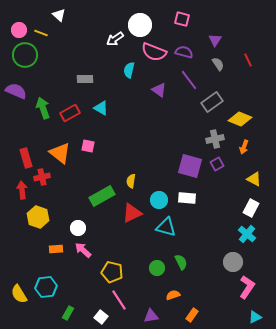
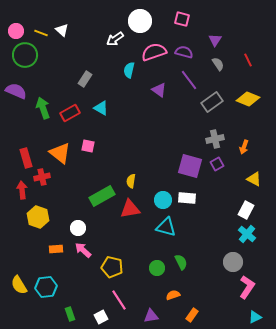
white triangle at (59, 15): moved 3 px right, 15 px down
white circle at (140, 25): moved 4 px up
pink circle at (19, 30): moved 3 px left, 1 px down
pink semicircle at (154, 52): rotated 140 degrees clockwise
gray rectangle at (85, 79): rotated 56 degrees counterclockwise
yellow diamond at (240, 119): moved 8 px right, 20 px up
cyan circle at (159, 200): moved 4 px right
white rectangle at (251, 208): moved 5 px left, 2 px down
red triangle at (132, 213): moved 2 px left, 4 px up; rotated 15 degrees clockwise
yellow pentagon at (112, 272): moved 5 px up
yellow semicircle at (19, 294): moved 9 px up
green rectangle at (68, 313): moved 2 px right, 1 px down; rotated 48 degrees counterclockwise
white square at (101, 317): rotated 24 degrees clockwise
